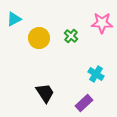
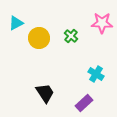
cyan triangle: moved 2 px right, 4 px down
